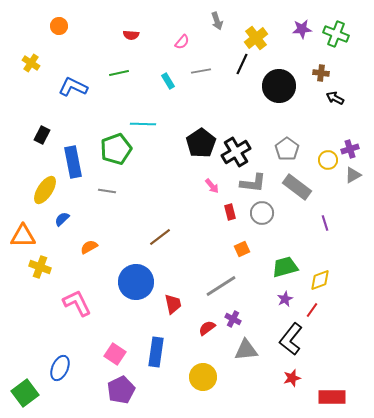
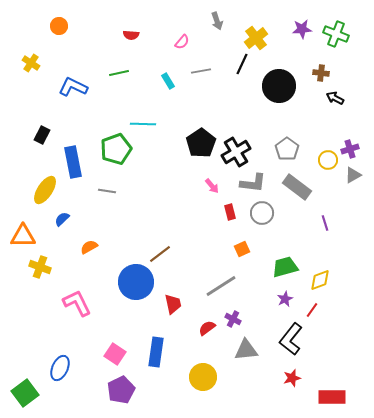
brown line at (160, 237): moved 17 px down
